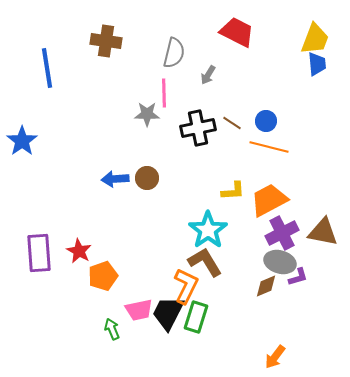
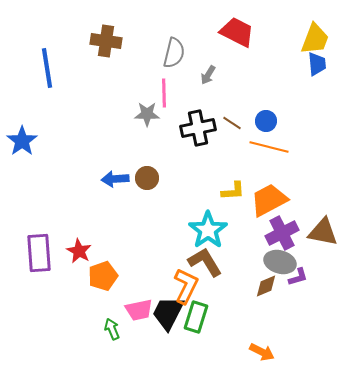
orange arrow: moved 13 px left, 5 px up; rotated 100 degrees counterclockwise
